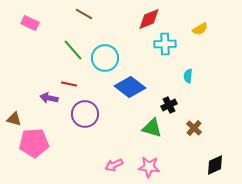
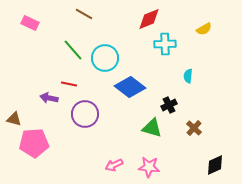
yellow semicircle: moved 4 px right
